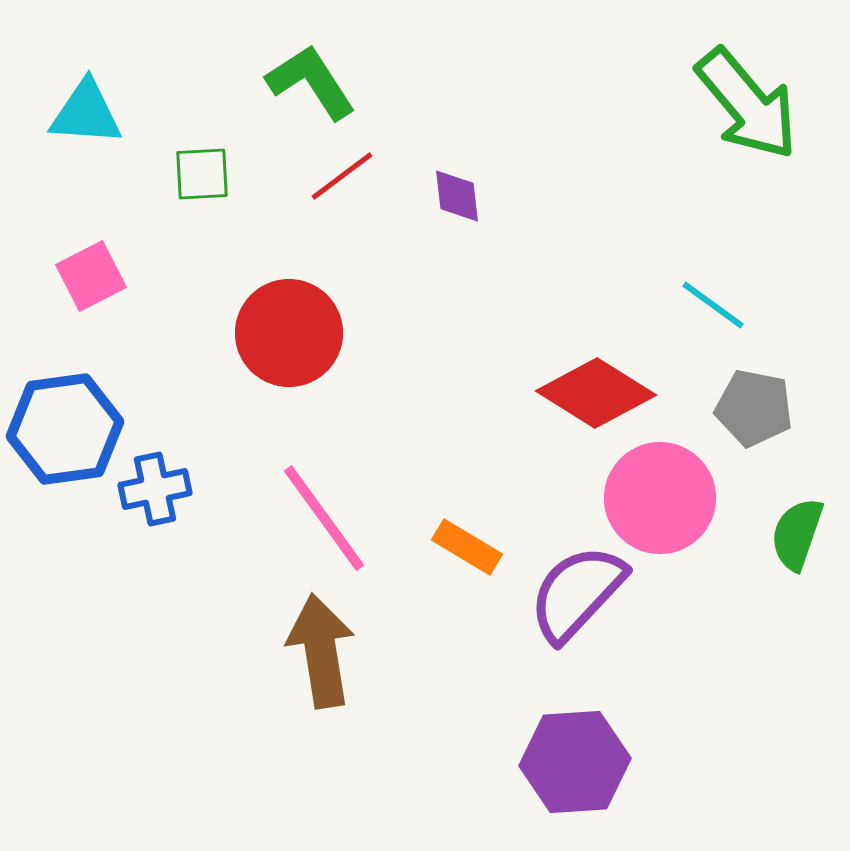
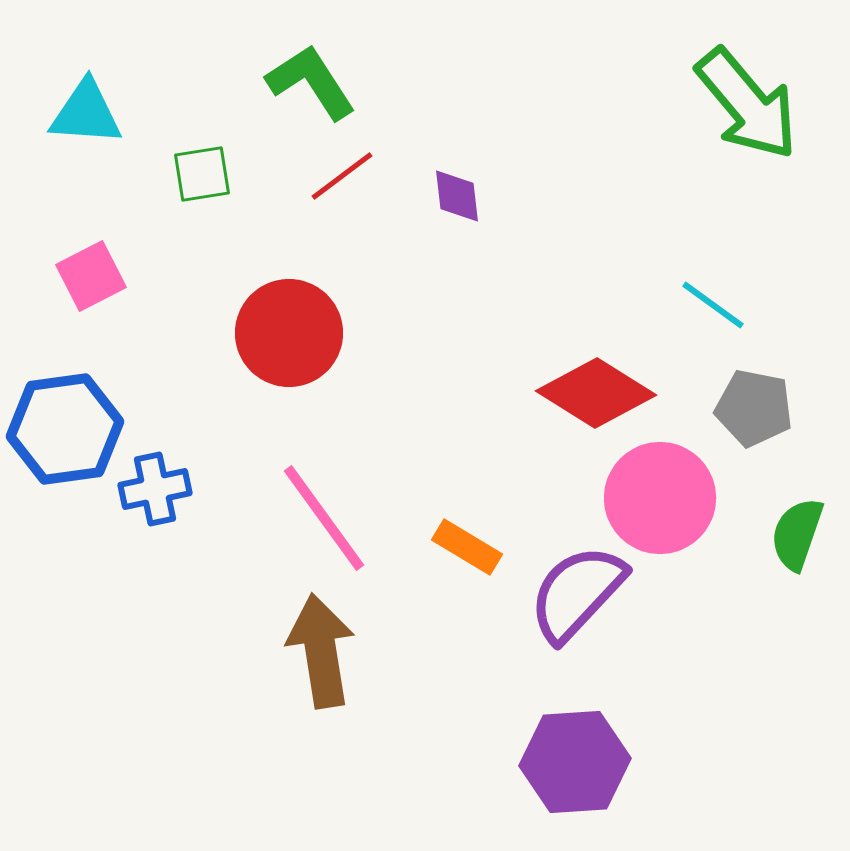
green square: rotated 6 degrees counterclockwise
